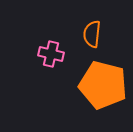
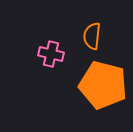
orange semicircle: moved 2 px down
